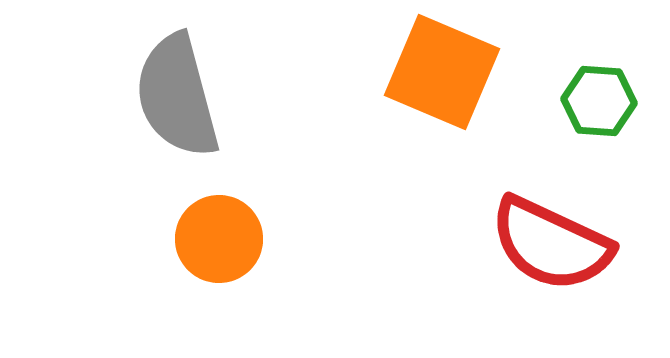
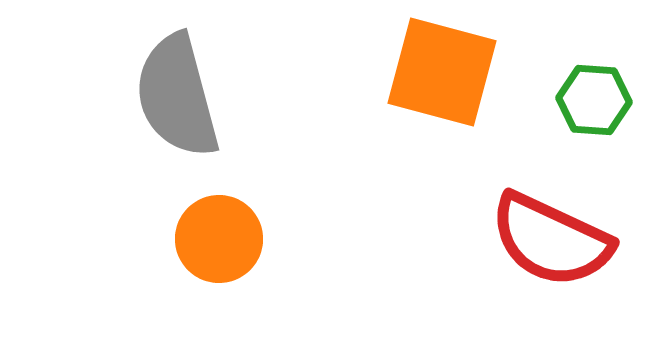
orange square: rotated 8 degrees counterclockwise
green hexagon: moved 5 px left, 1 px up
red semicircle: moved 4 px up
